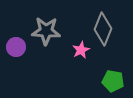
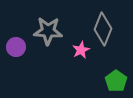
gray star: moved 2 px right
green pentagon: moved 3 px right; rotated 25 degrees clockwise
